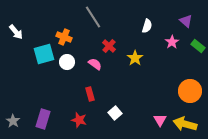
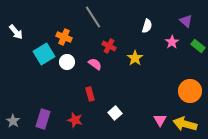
red cross: rotated 16 degrees counterclockwise
cyan square: rotated 15 degrees counterclockwise
red star: moved 4 px left
